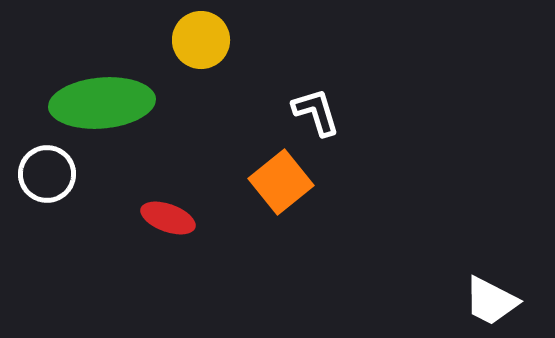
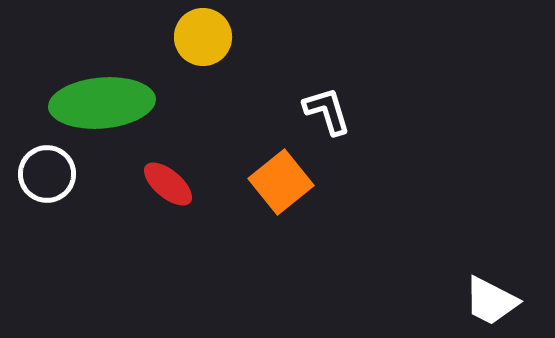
yellow circle: moved 2 px right, 3 px up
white L-shape: moved 11 px right, 1 px up
red ellipse: moved 34 px up; rotated 20 degrees clockwise
